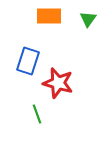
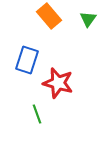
orange rectangle: rotated 50 degrees clockwise
blue rectangle: moved 1 px left, 1 px up
